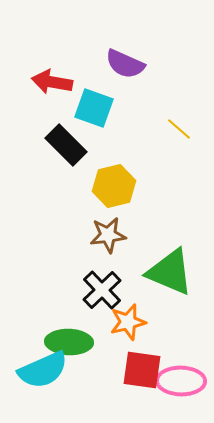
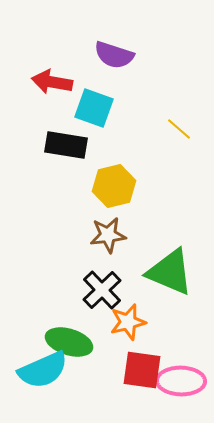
purple semicircle: moved 11 px left, 9 px up; rotated 6 degrees counterclockwise
black rectangle: rotated 36 degrees counterclockwise
green ellipse: rotated 15 degrees clockwise
